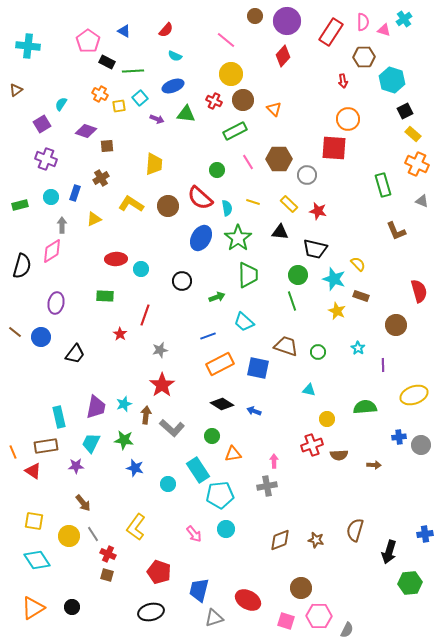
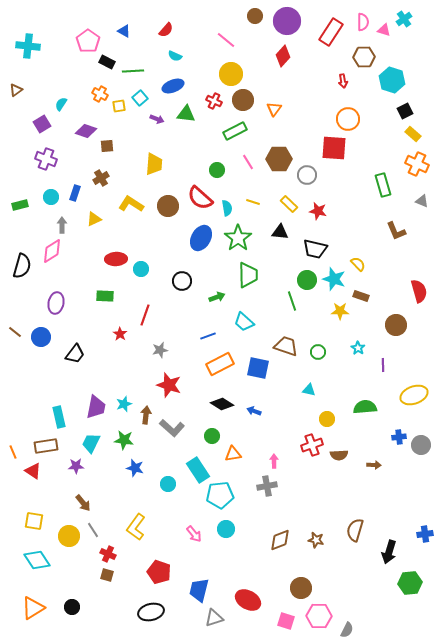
orange triangle at (274, 109): rotated 21 degrees clockwise
green circle at (298, 275): moved 9 px right, 5 px down
yellow star at (337, 311): moved 3 px right; rotated 24 degrees counterclockwise
red star at (162, 385): moved 7 px right; rotated 20 degrees counterclockwise
gray line at (93, 534): moved 4 px up
